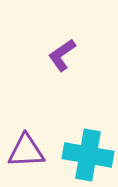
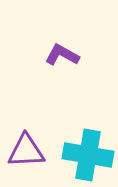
purple L-shape: rotated 64 degrees clockwise
